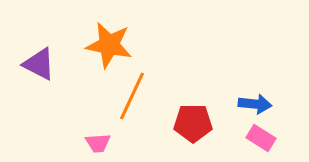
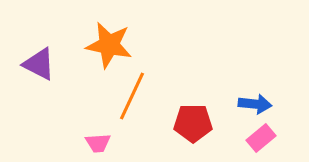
pink rectangle: rotated 72 degrees counterclockwise
